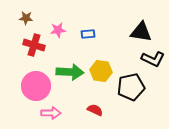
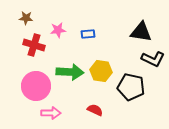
black pentagon: rotated 24 degrees clockwise
